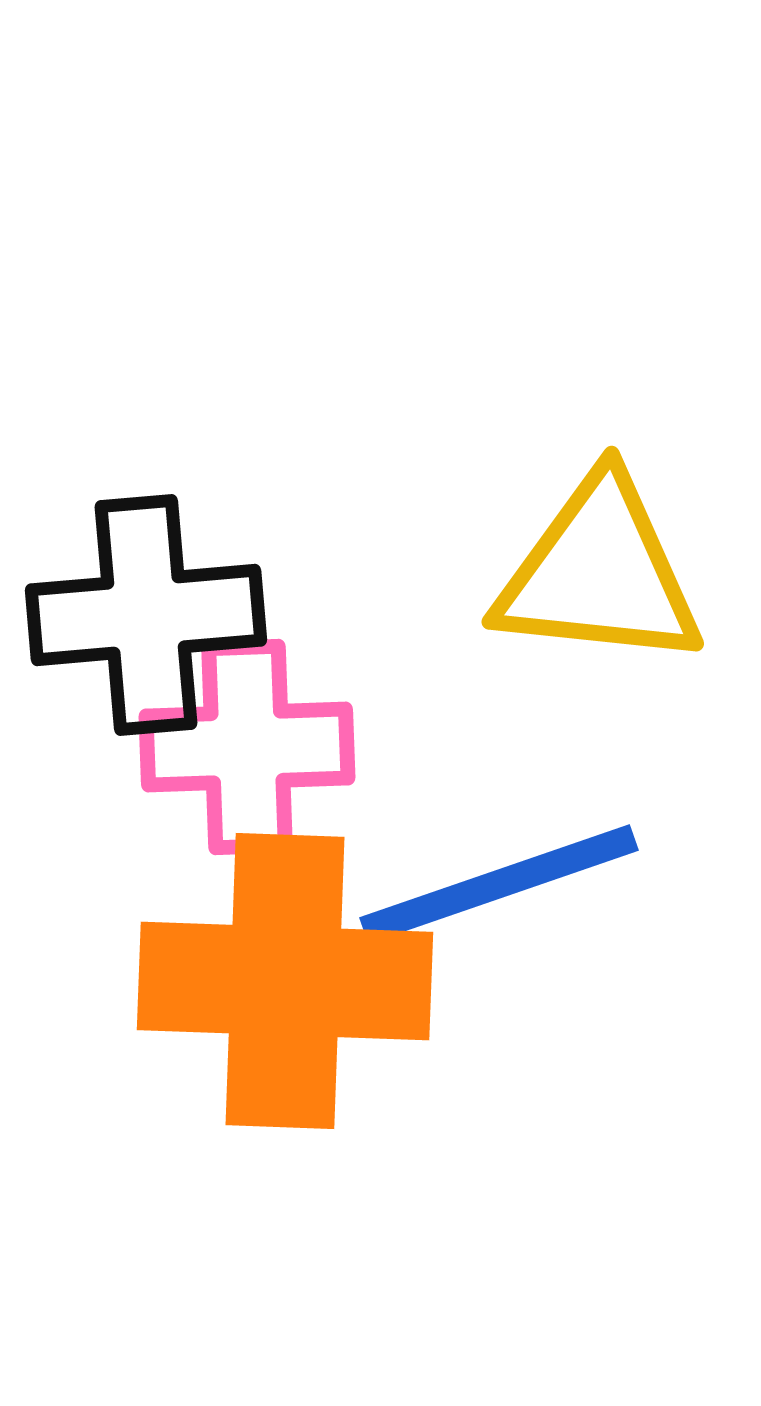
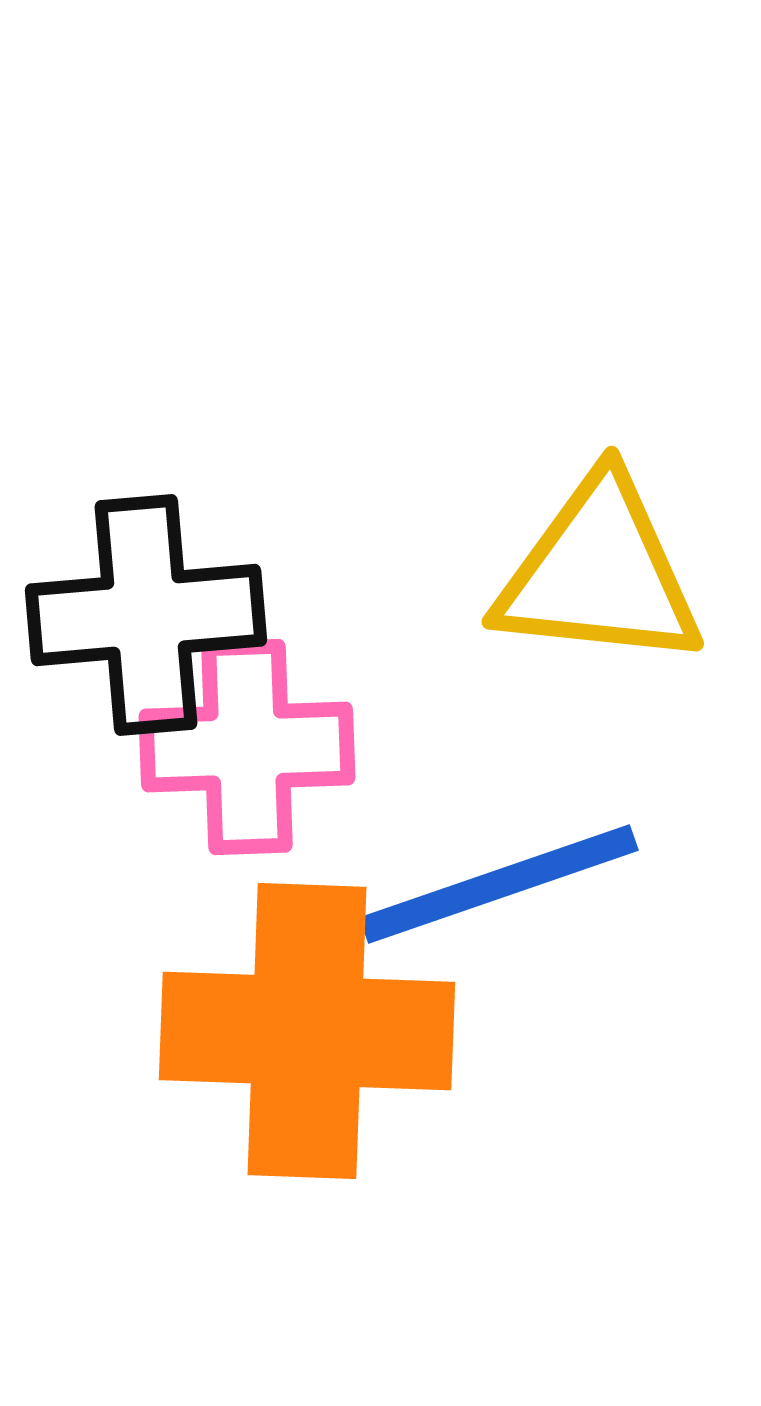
orange cross: moved 22 px right, 50 px down
